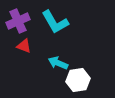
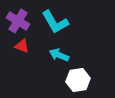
purple cross: rotated 35 degrees counterclockwise
red triangle: moved 2 px left
cyan arrow: moved 1 px right, 8 px up
